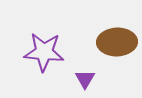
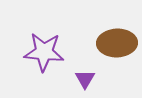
brown ellipse: moved 1 px down
